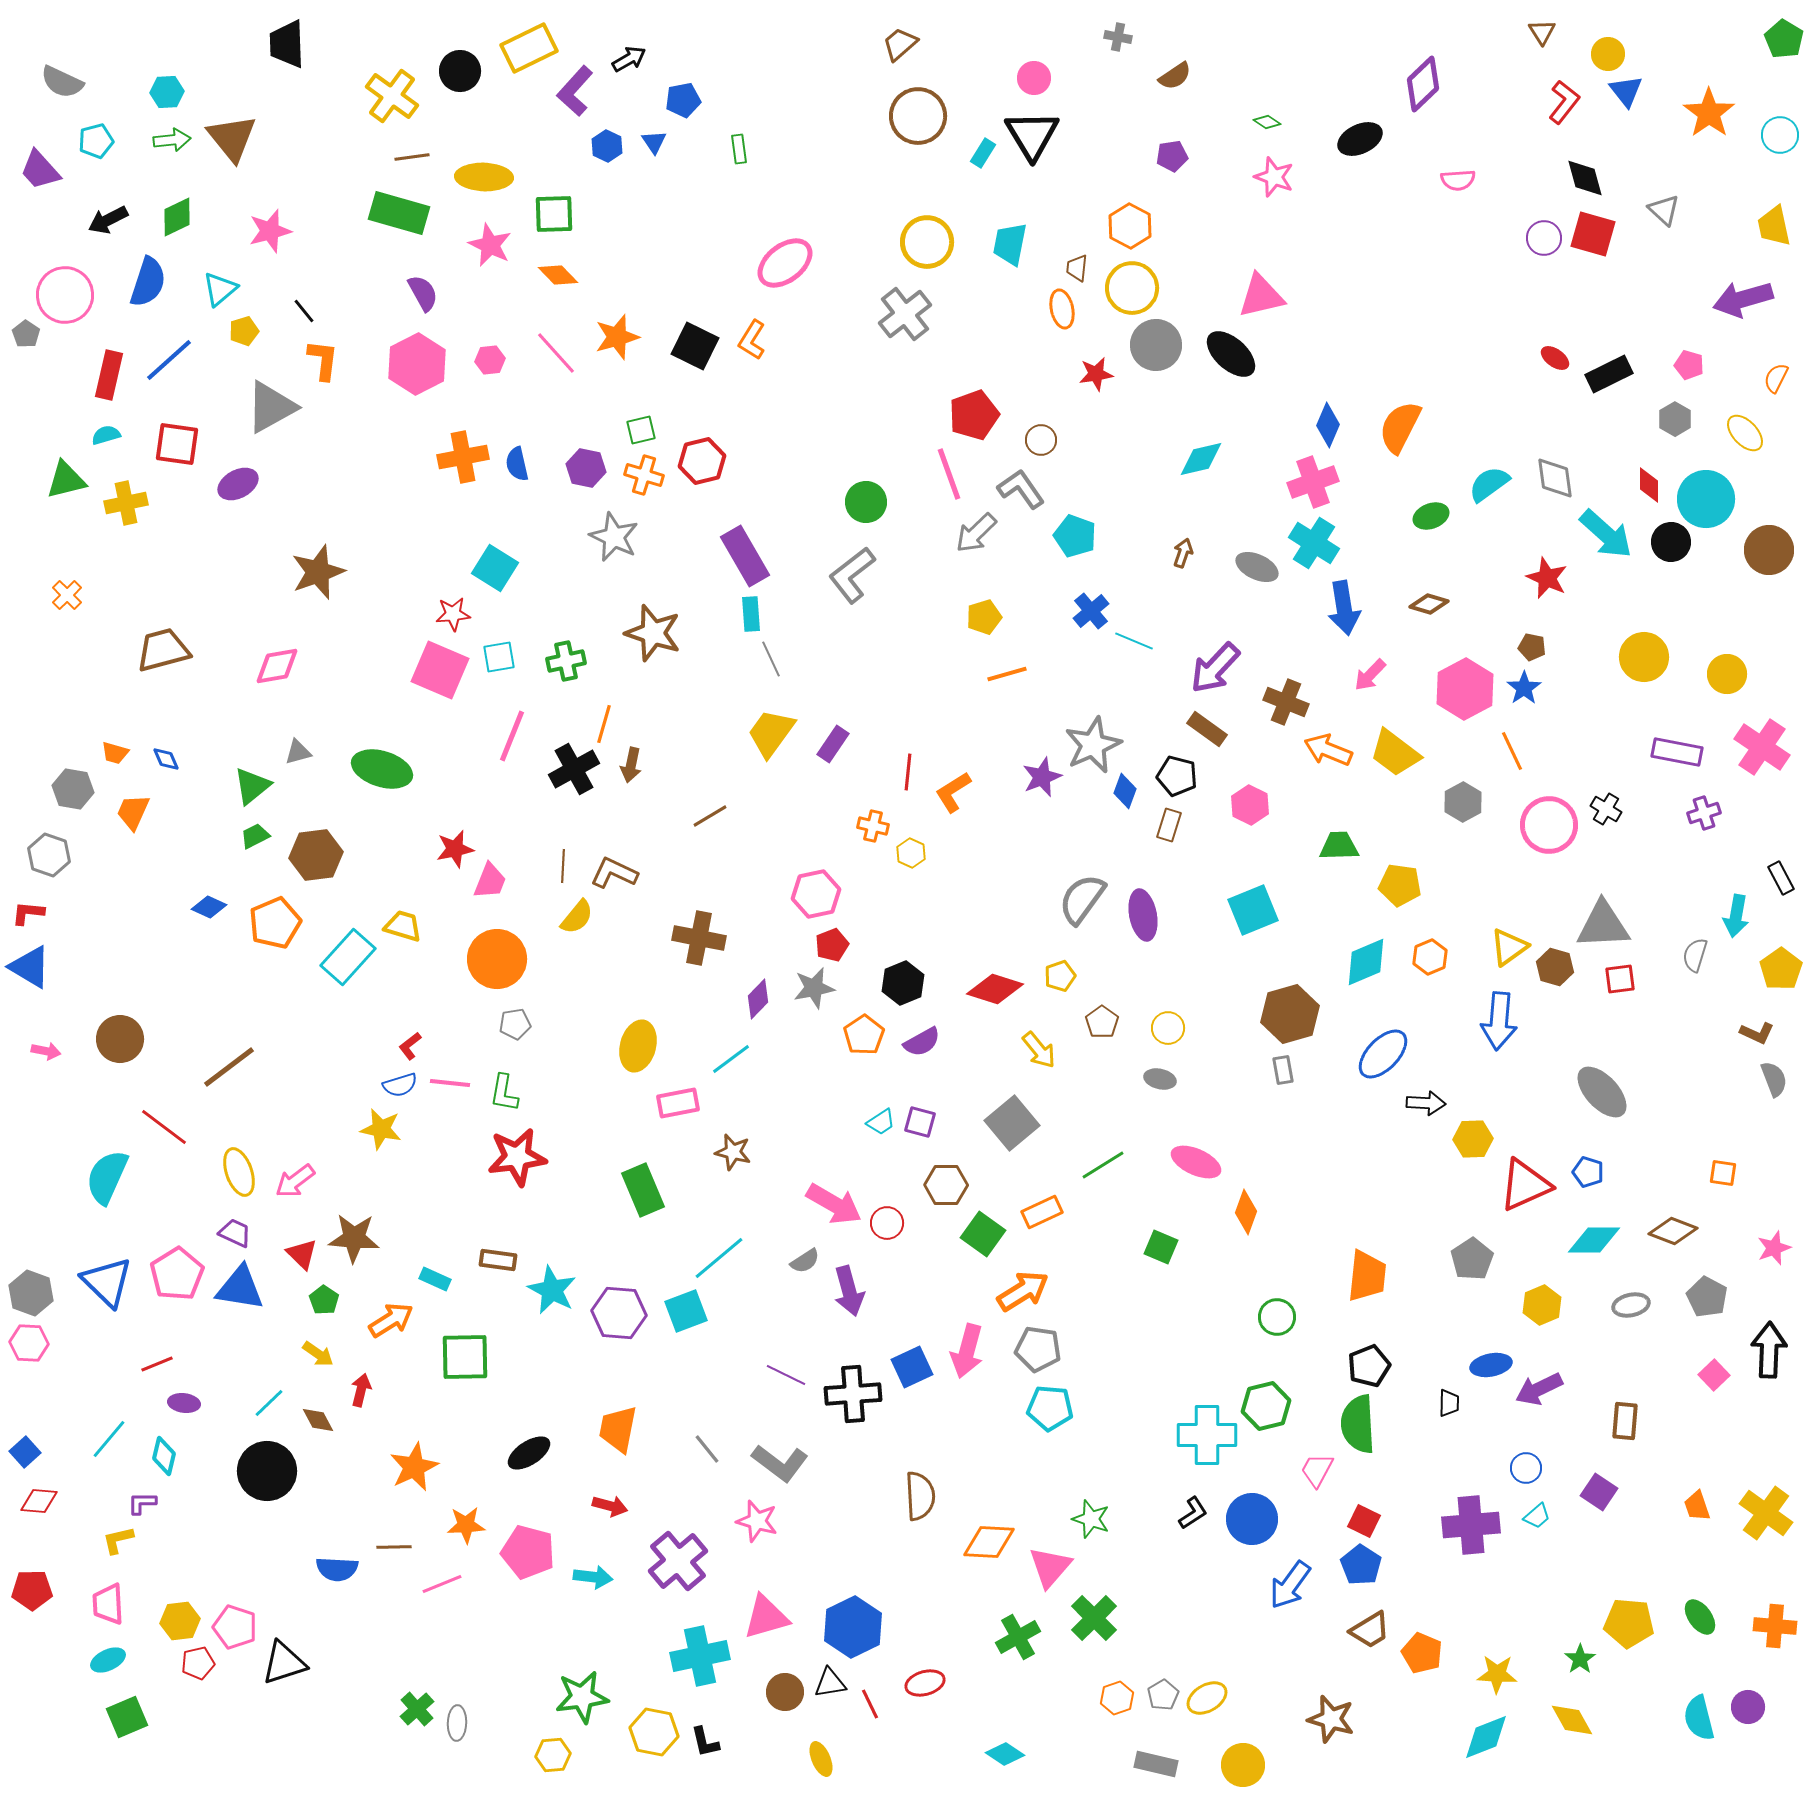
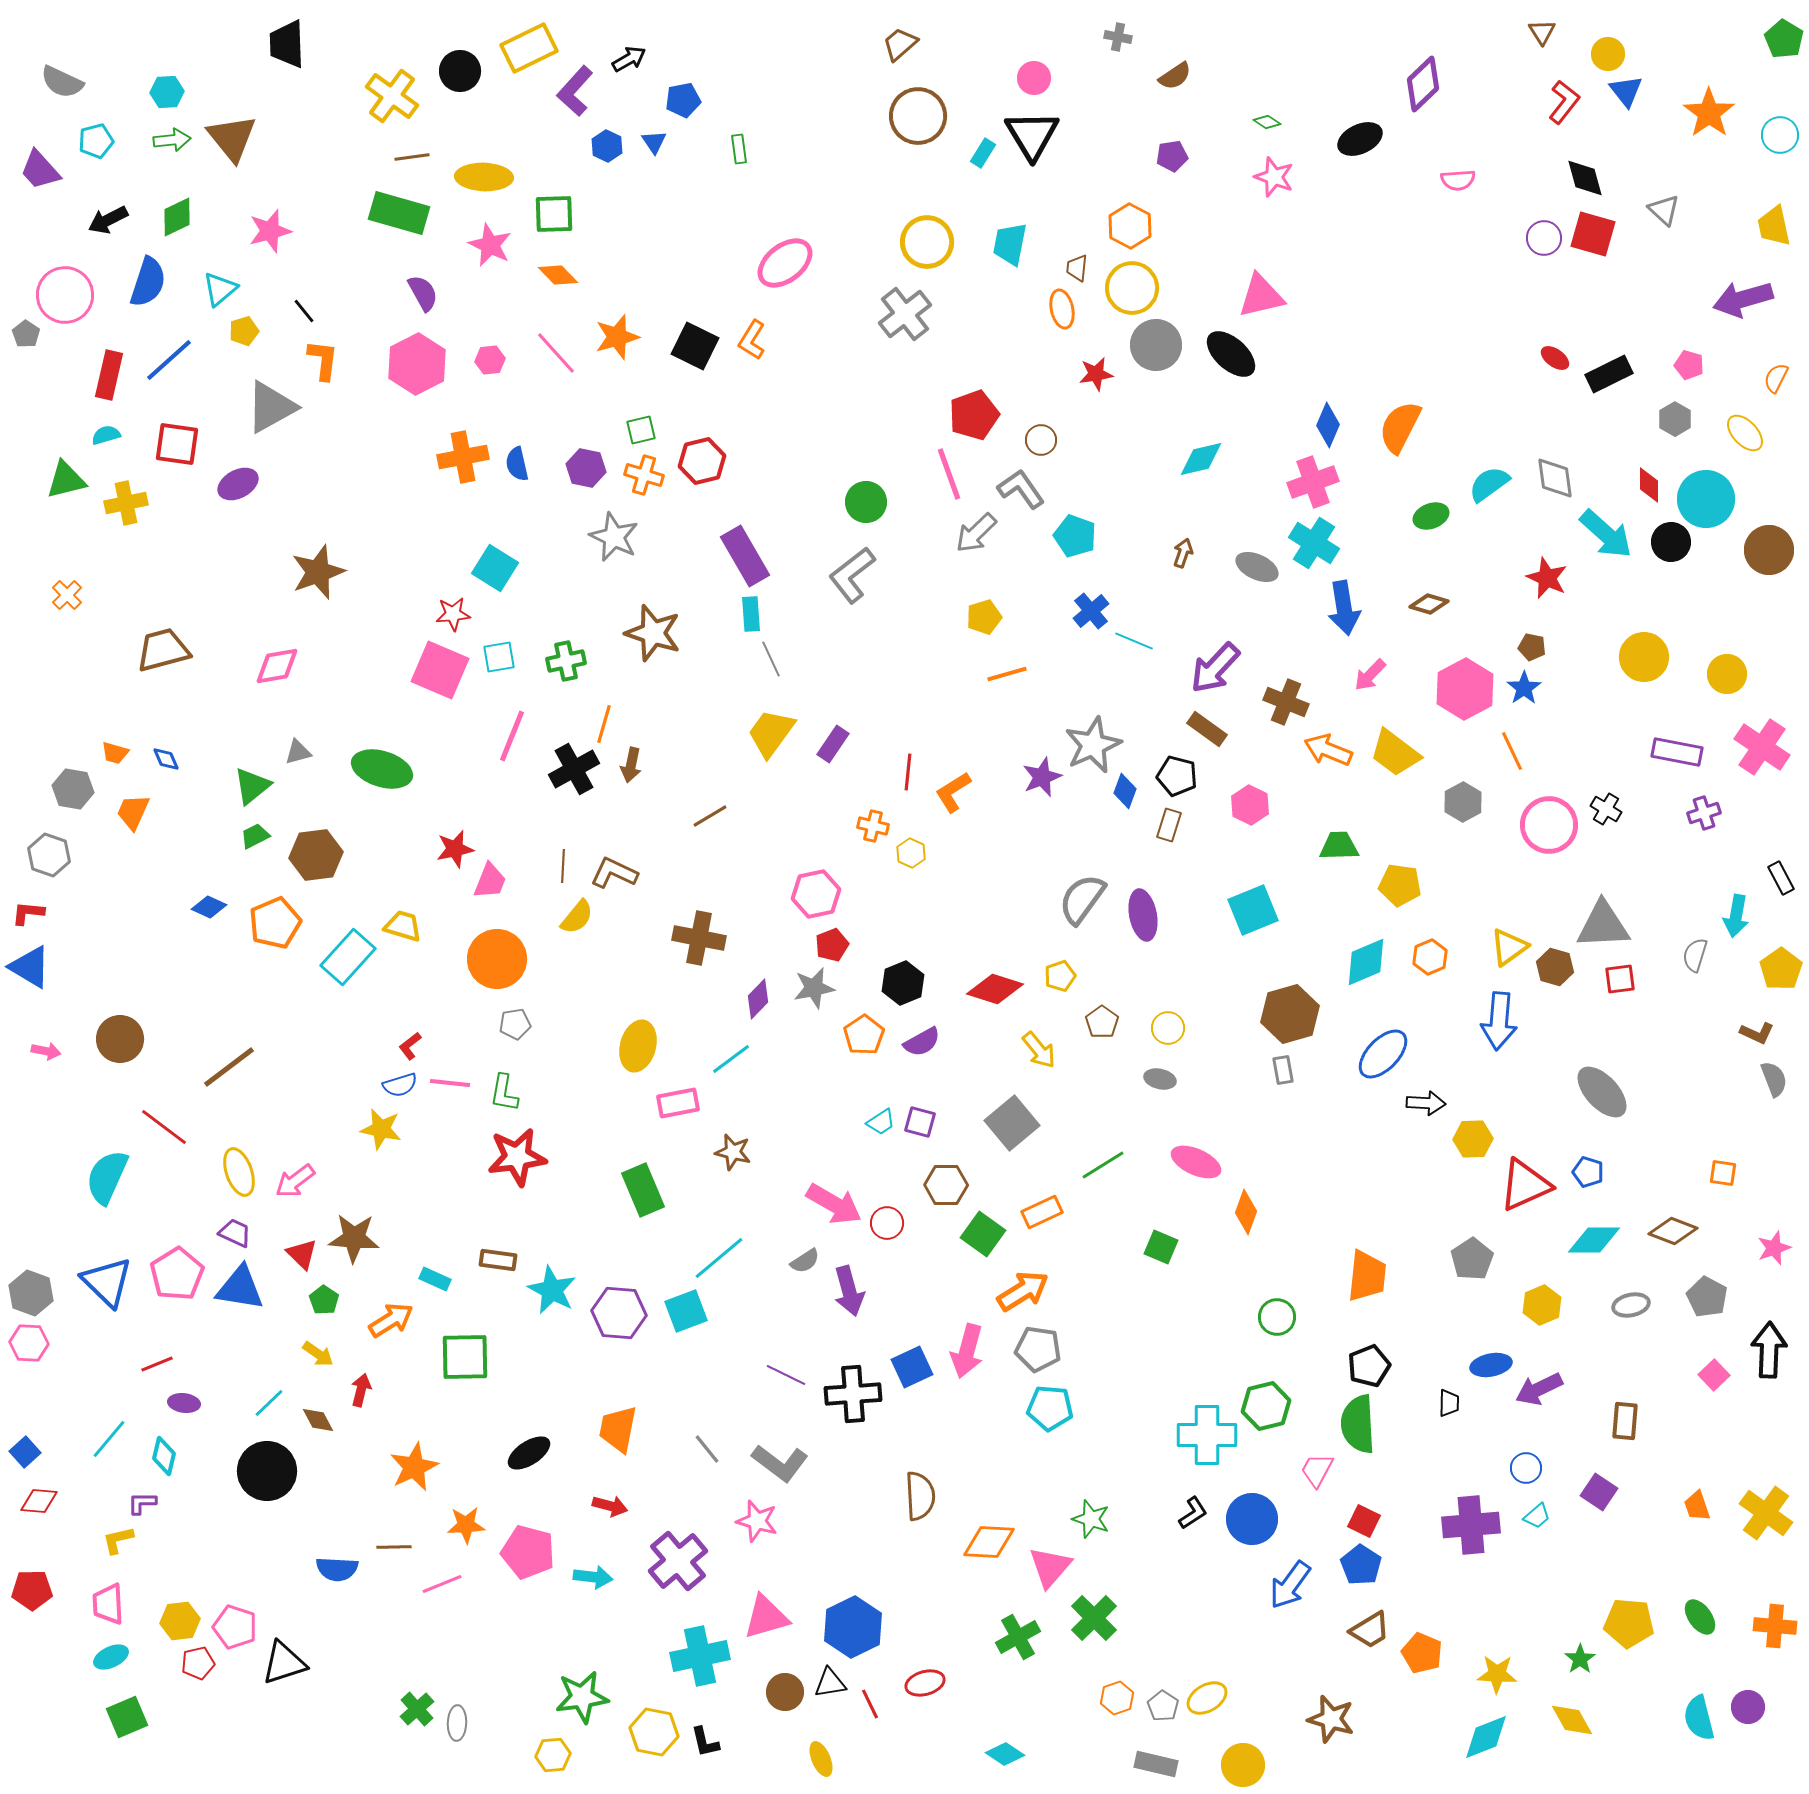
cyan ellipse at (108, 1660): moved 3 px right, 3 px up
gray pentagon at (1163, 1695): moved 11 px down; rotated 8 degrees counterclockwise
